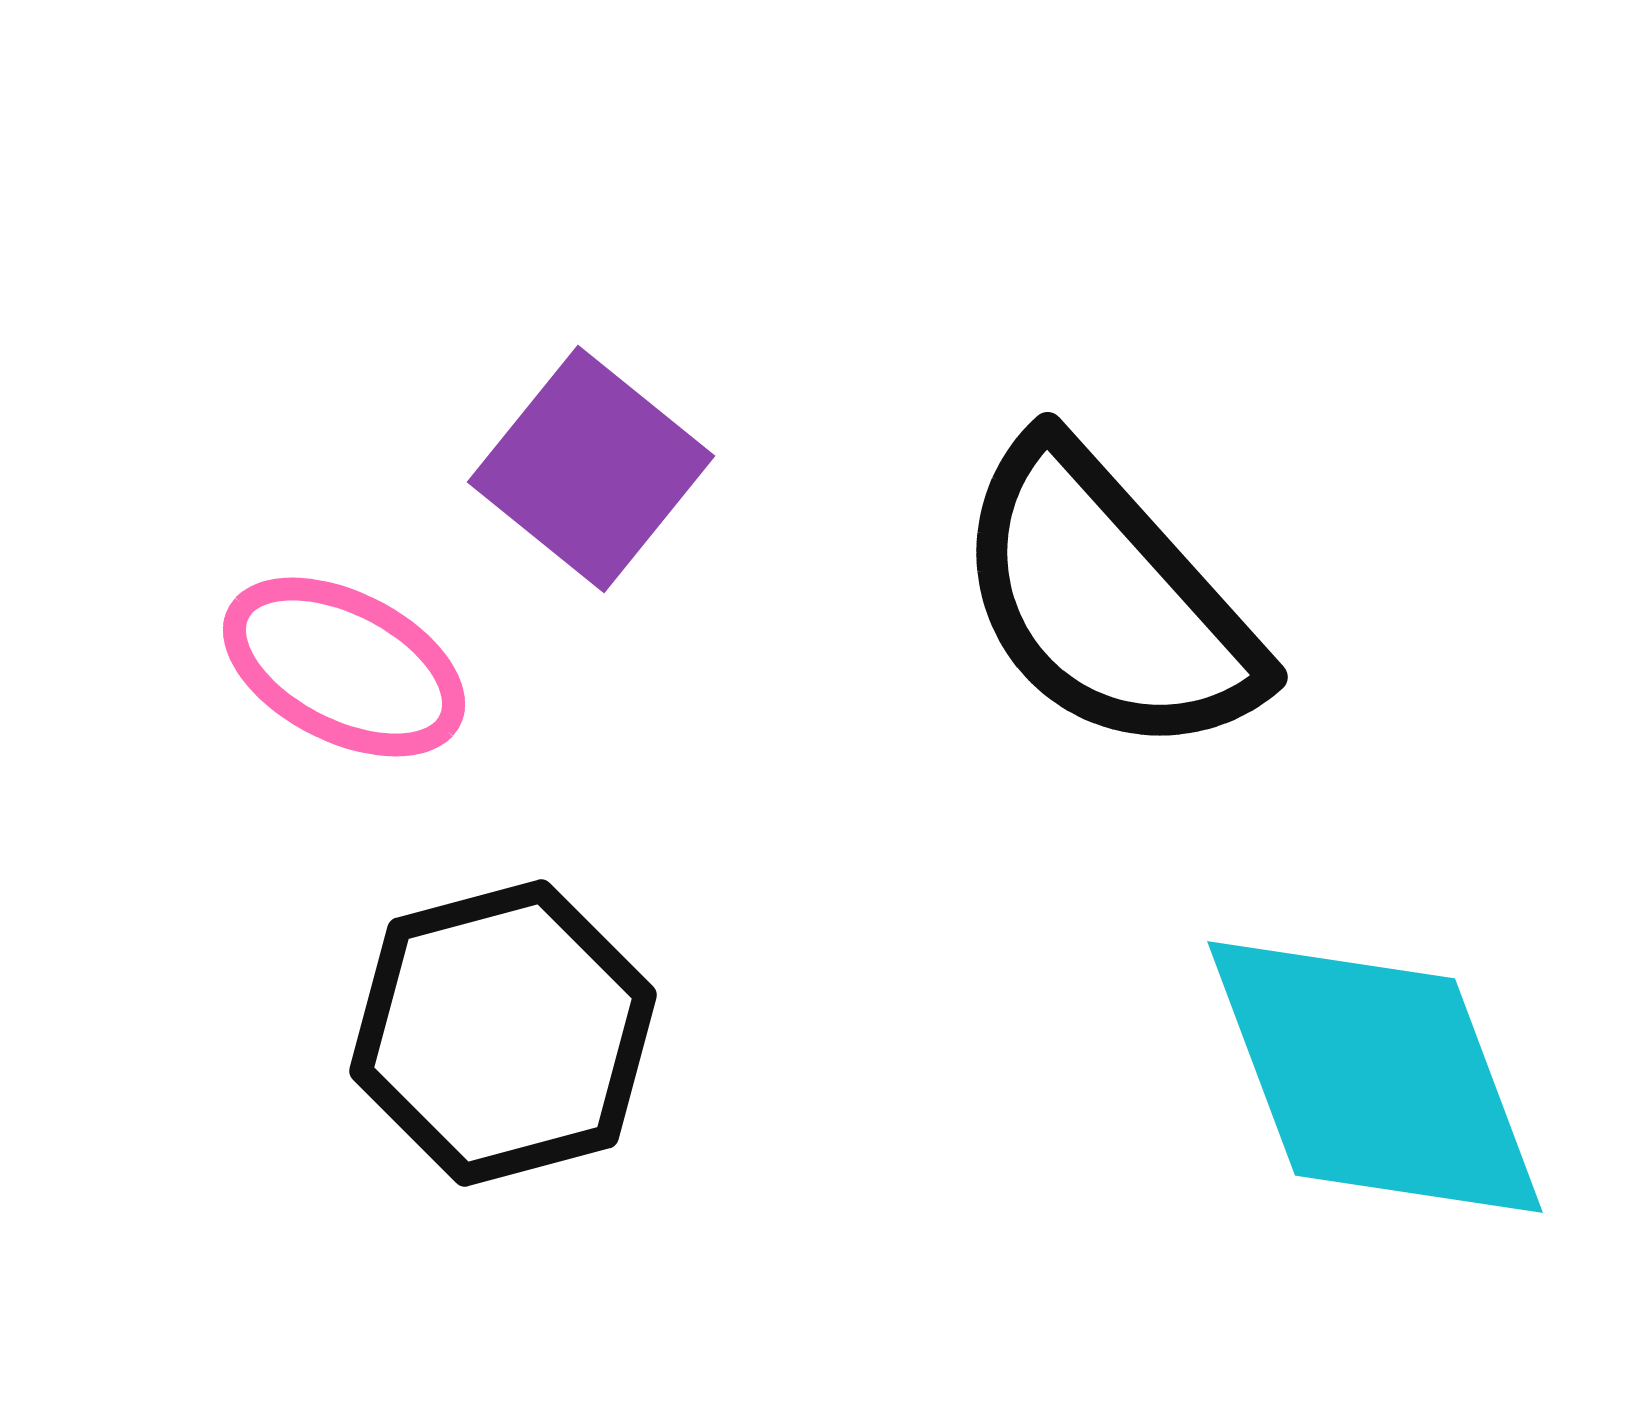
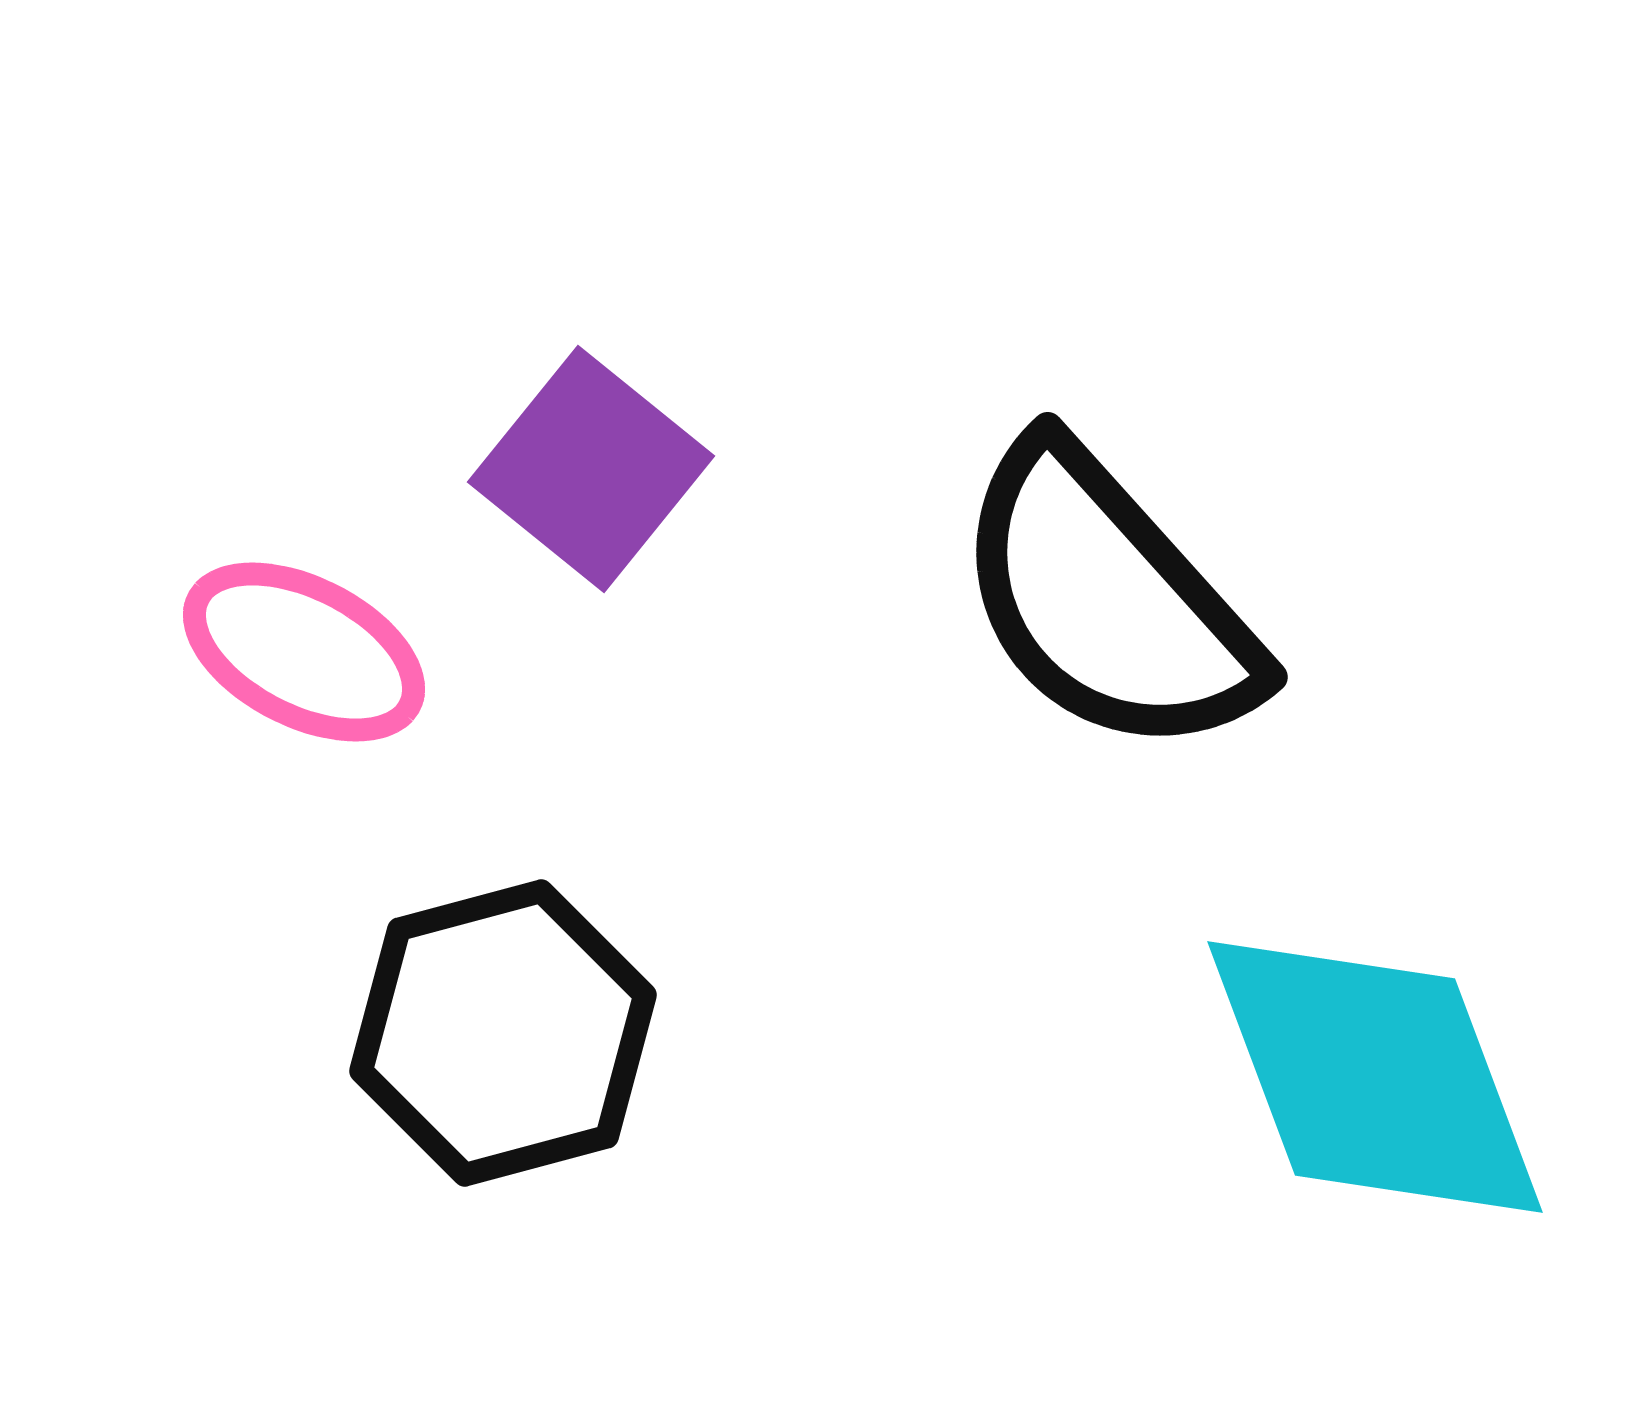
pink ellipse: moved 40 px left, 15 px up
